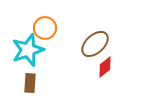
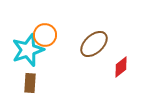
orange circle: moved 7 px down
brown ellipse: moved 1 px left
red diamond: moved 16 px right
